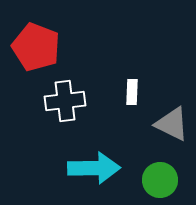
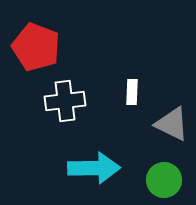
green circle: moved 4 px right
